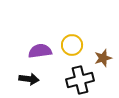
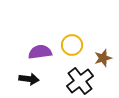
purple semicircle: moved 1 px down
black cross: moved 1 px down; rotated 24 degrees counterclockwise
